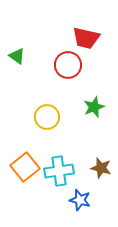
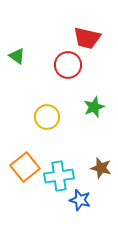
red trapezoid: moved 1 px right
cyan cross: moved 5 px down
